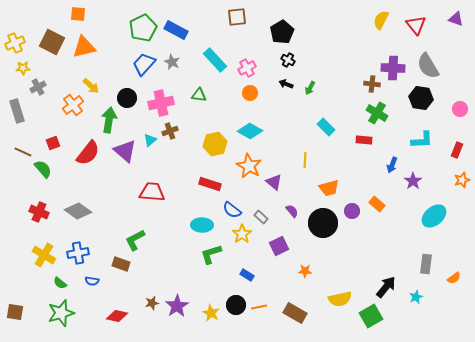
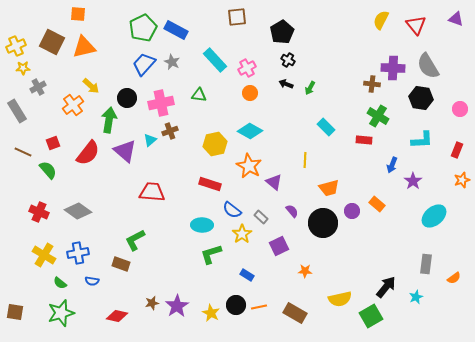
yellow cross at (15, 43): moved 1 px right, 3 px down
gray rectangle at (17, 111): rotated 15 degrees counterclockwise
green cross at (377, 113): moved 1 px right, 3 px down
green semicircle at (43, 169): moved 5 px right, 1 px down
